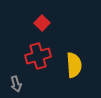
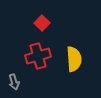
yellow semicircle: moved 6 px up
gray arrow: moved 2 px left, 2 px up
